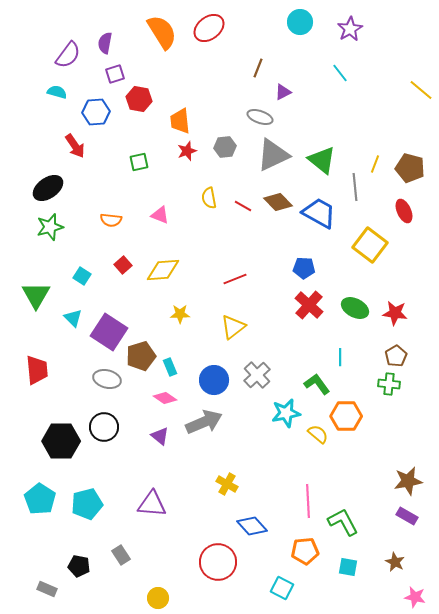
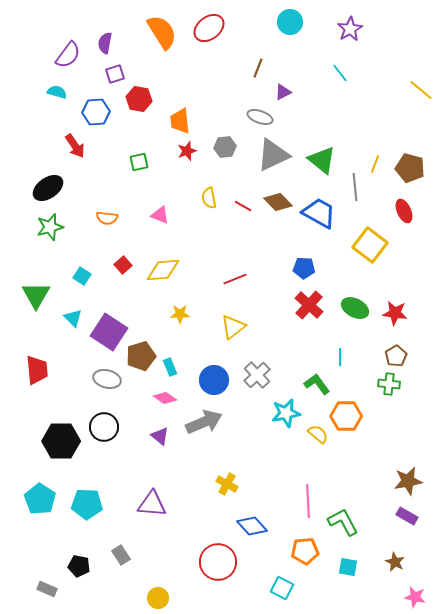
cyan circle at (300, 22): moved 10 px left
orange semicircle at (111, 220): moved 4 px left, 2 px up
cyan pentagon at (87, 504): rotated 16 degrees clockwise
